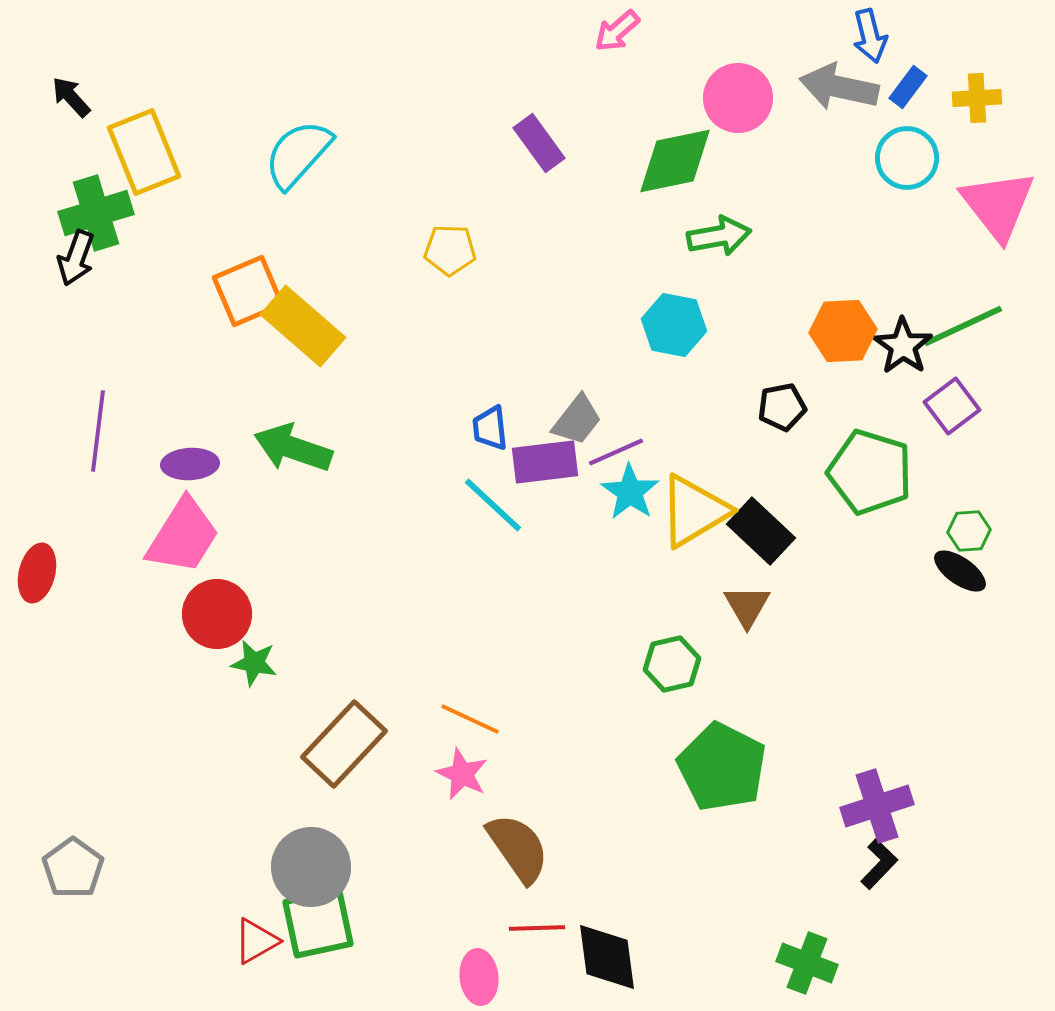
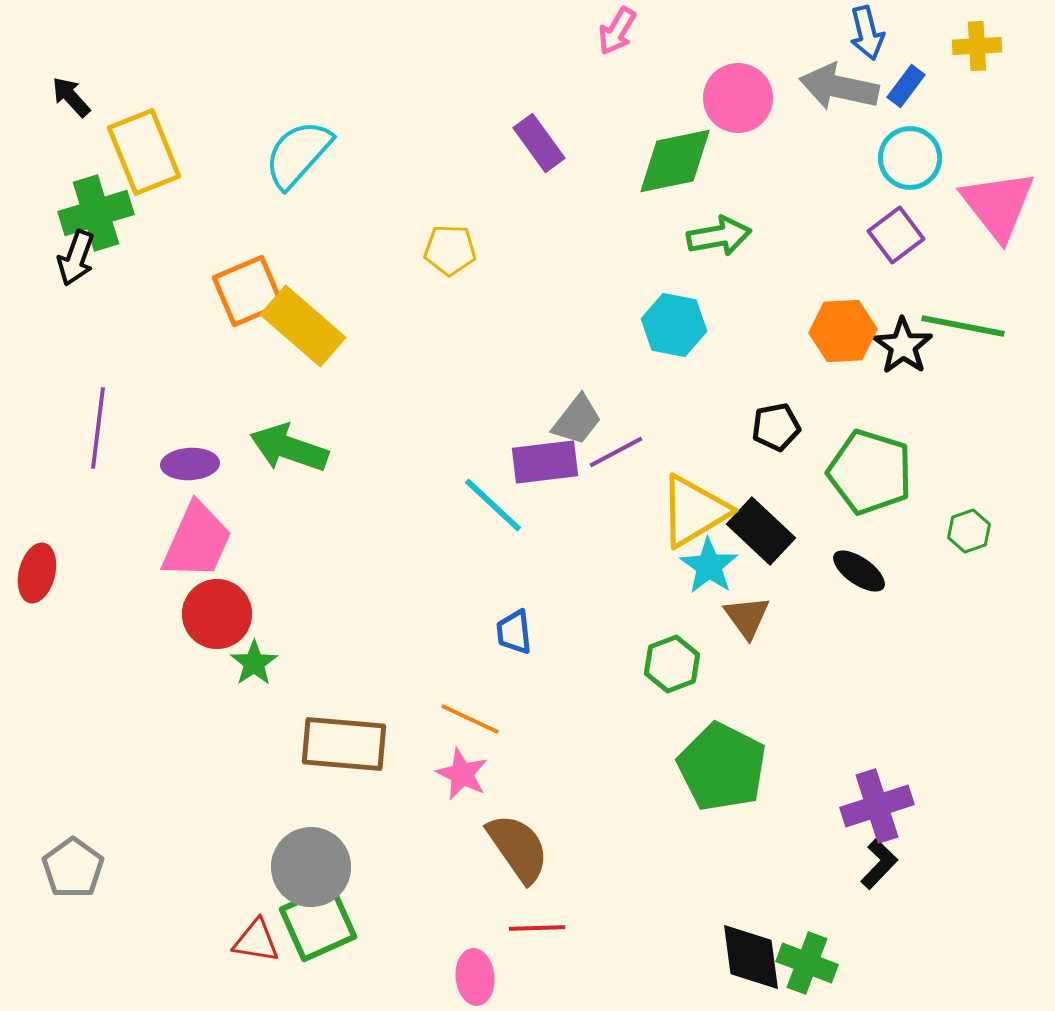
pink arrow at (617, 31): rotated 18 degrees counterclockwise
blue arrow at (870, 36): moved 3 px left, 3 px up
blue rectangle at (908, 87): moved 2 px left, 1 px up
yellow cross at (977, 98): moved 52 px up
cyan circle at (907, 158): moved 3 px right
green line at (963, 326): rotated 36 degrees clockwise
purple square at (952, 406): moved 56 px left, 171 px up
black pentagon at (782, 407): moved 6 px left, 20 px down
blue trapezoid at (490, 428): moved 24 px right, 204 px down
purple line at (98, 431): moved 3 px up
green arrow at (293, 448): moved 4 px left
purple line at (616, 452): rotated 4 degrees counterclockwise
cyan star at (630, 492): moved 79 px right, 74 px down
green hexagon at (969, 531): rotated 15 degrees counterclockwise
pink trapezoid at (183, 536): moved 14 px right, 5 px down; rotated 8 degrees counterclockwise
black ellipse at (960, 571): moved 101 px left
brown triangle at (747, 606): moved 11 px down; rotated 6 degrees counterclockwise
green star at (254, 663): rotated 27 degrees clockwise
green hexagon at (672, 664): rotated 8 degrees counterclockwise
brown rectangle at (344, 744): rotated 52 degrees clockwise
green square at (318, 923): rotated 12 degrees counterclockwise
red triangle at (256, 941): rotated 39 degrees clockwise
black diamond at (607, 957): moved 144 px right
pink ellipse at (479, 977): moved 4 px left
